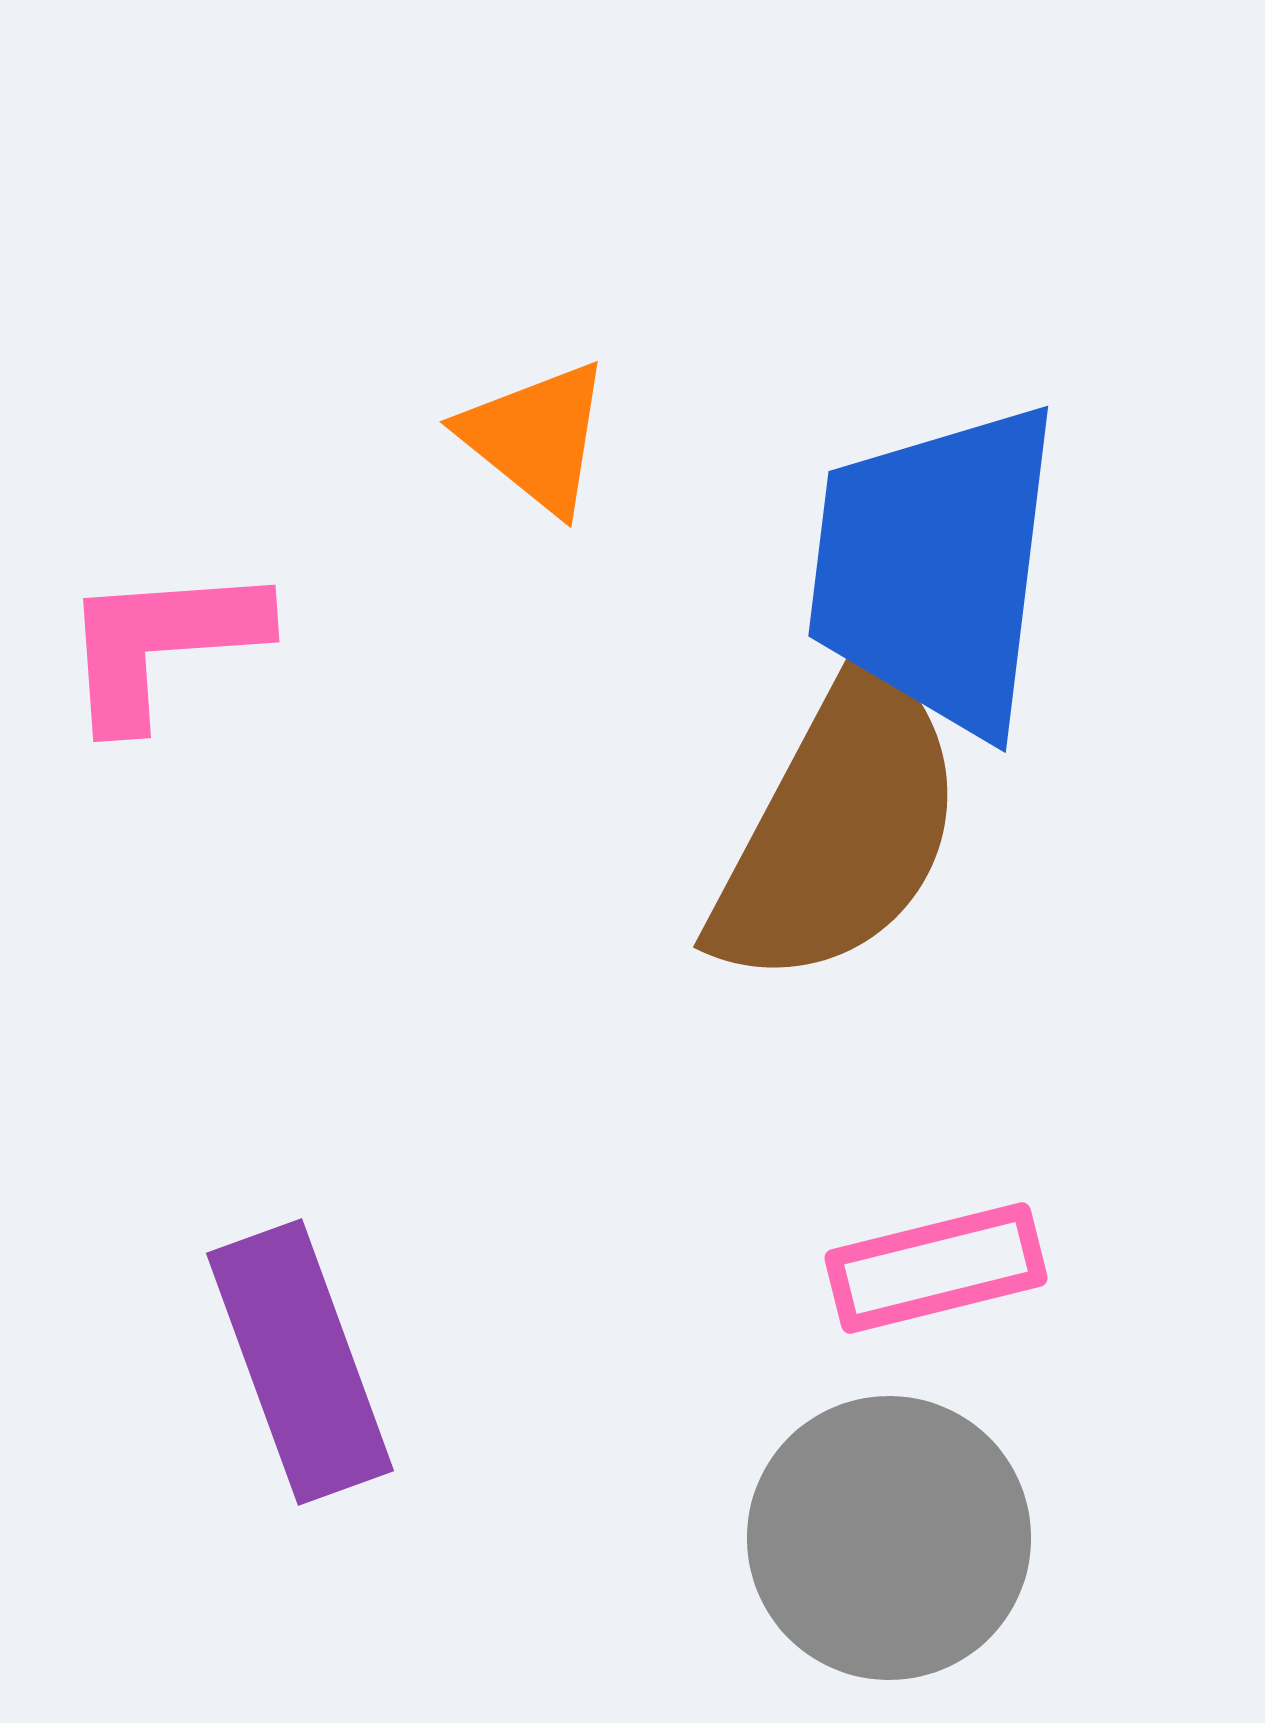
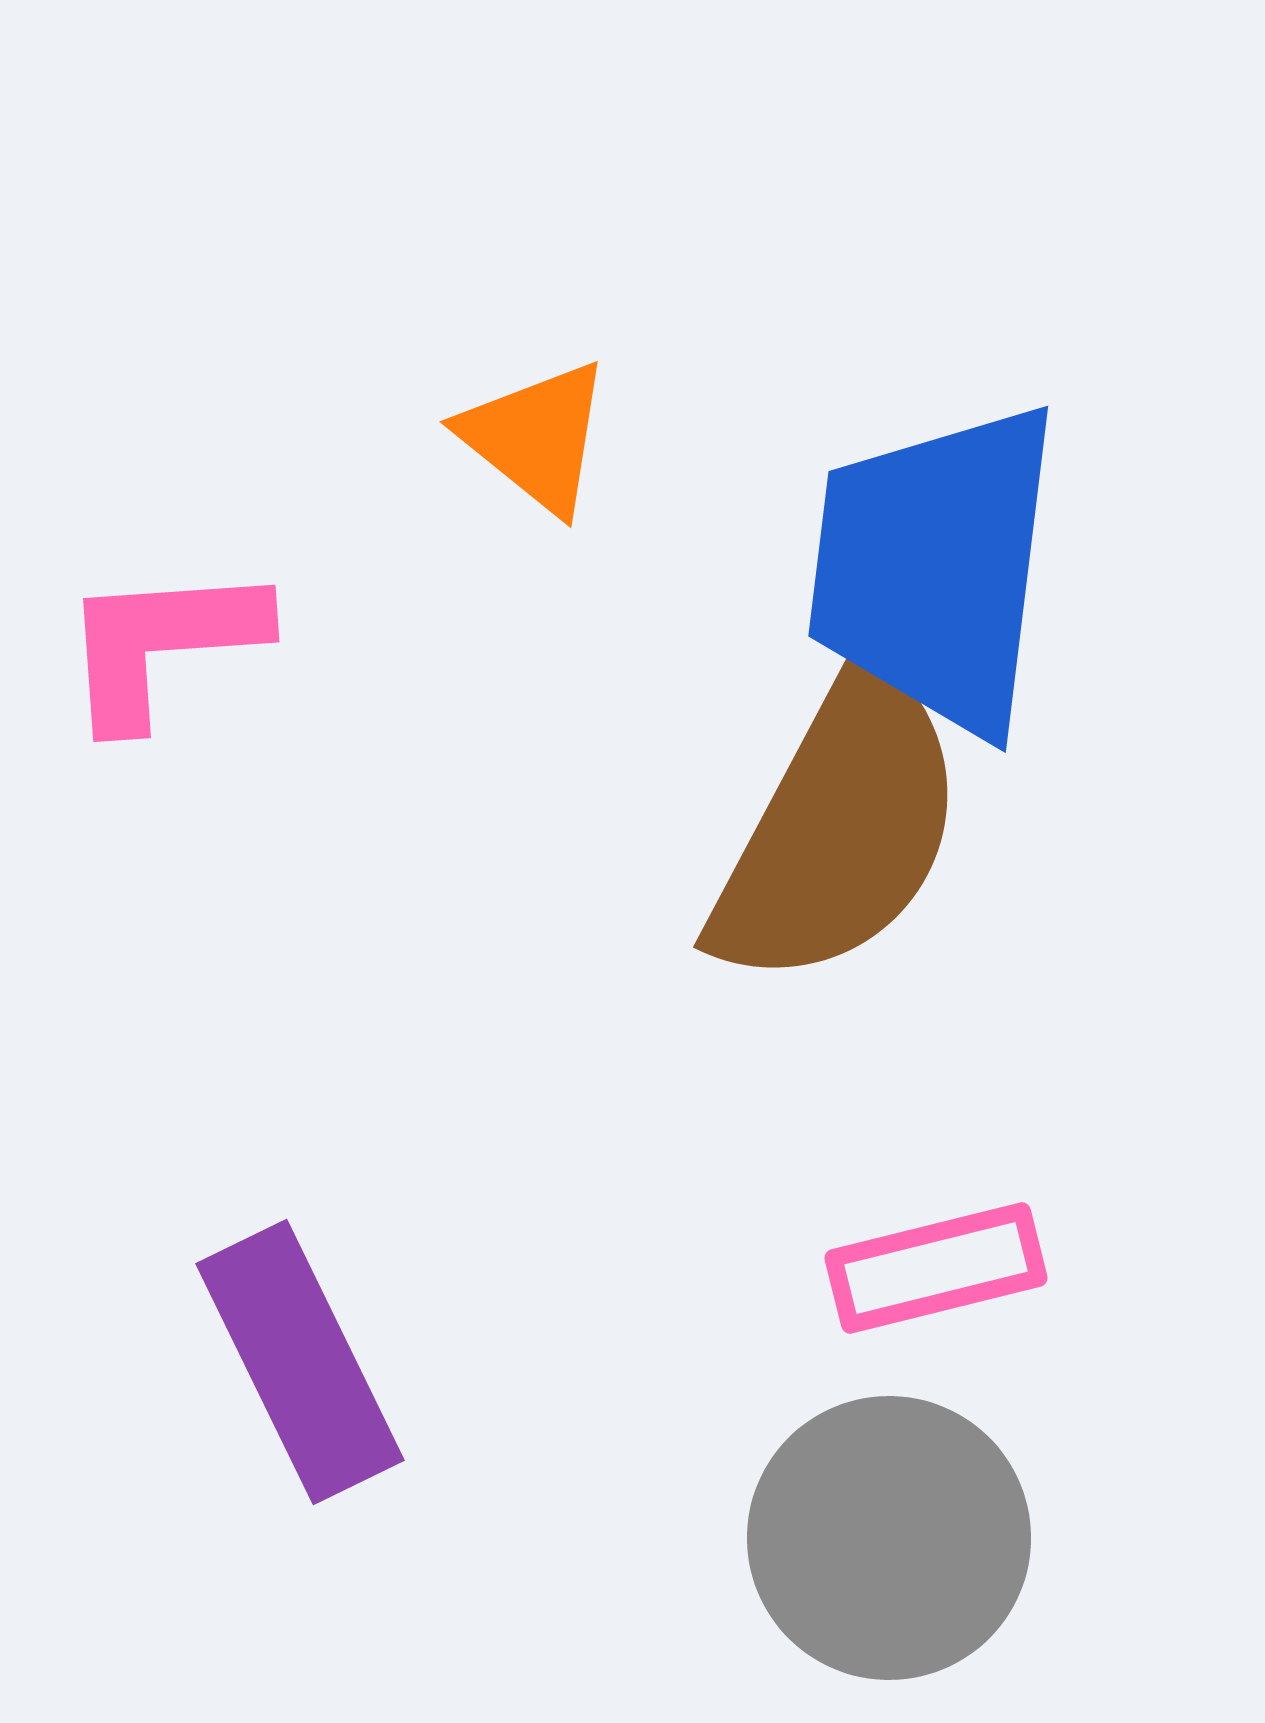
purple rectangle: rotated 6 degrees counterclockwise
